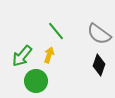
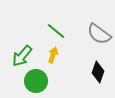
green line: rotated 12 degrees counterclockwise
yellow arrow: moved 4 px right
black diamond: moved 1 px left, 7 px down
